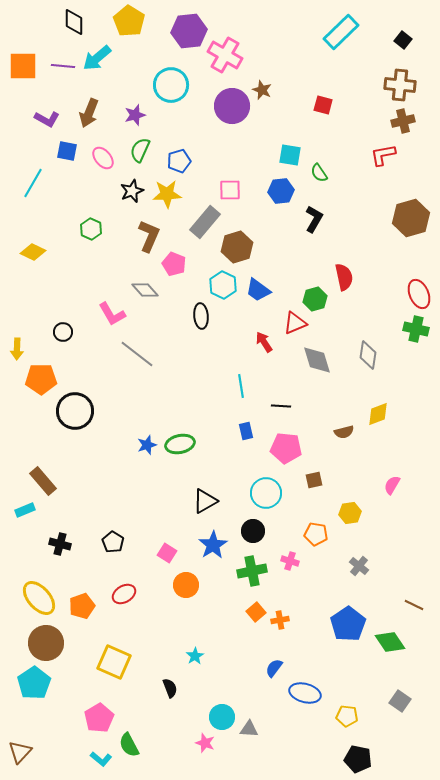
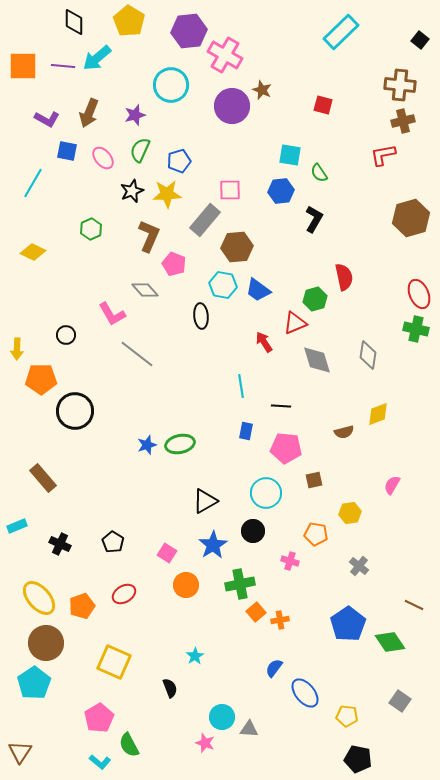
black square at (403, 40): moved 17 px right
gray rectangle at (205, 222): moved 2 px up
green hexagon at (91, 229): rotated 10 degrees clockwise
brown hexagon at (237, 247): rotated 12 degrees clockwise
cyan hexagon at (223, 285): rotated 16 degrees counterclockwise
black circle at (63, 332): moved 3 px right, 3 px down
blue rectangle at (246, 431): rotated 24 degrees clockwise
brown rectangle at (43, 481): moved 3 px up
cyan rectangle at (25, 510): moved 8 px left, 16 px down
black cross at (60, 544): rotated 10 degrees clockwise
green cross at (252, 571): moved 12 px left, 13 px down
blue ellipse at (305, 693): rotated 36 degrees clockwise
brown triangle at (20, 752): rotated 10 degrees counterclockwise
cyan L-shape at (101, 759): moved 1 px left, 3 px down
